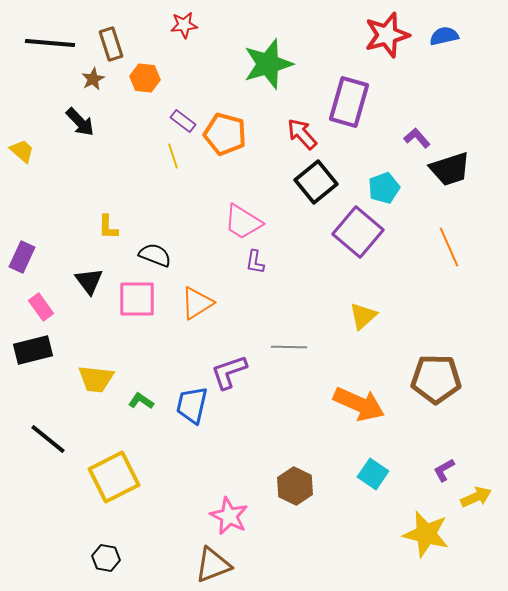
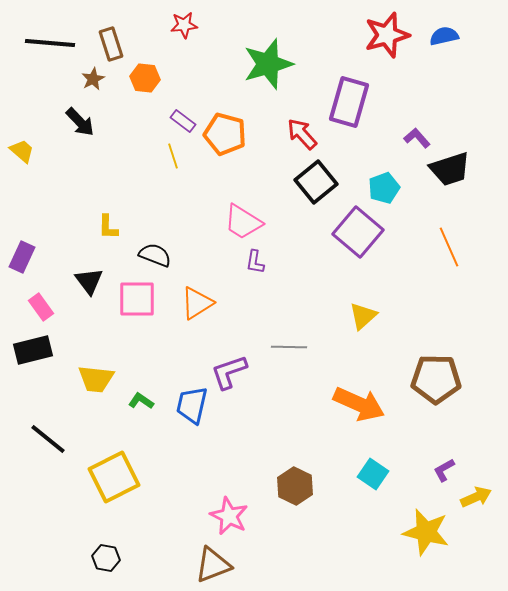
yellow star at (426, 534): moved 2 px up
